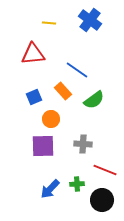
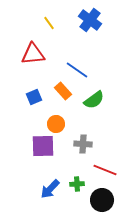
yellow line: rotated 48 degrees clockwise
orange circle: moved 5 px right, 5 px down
